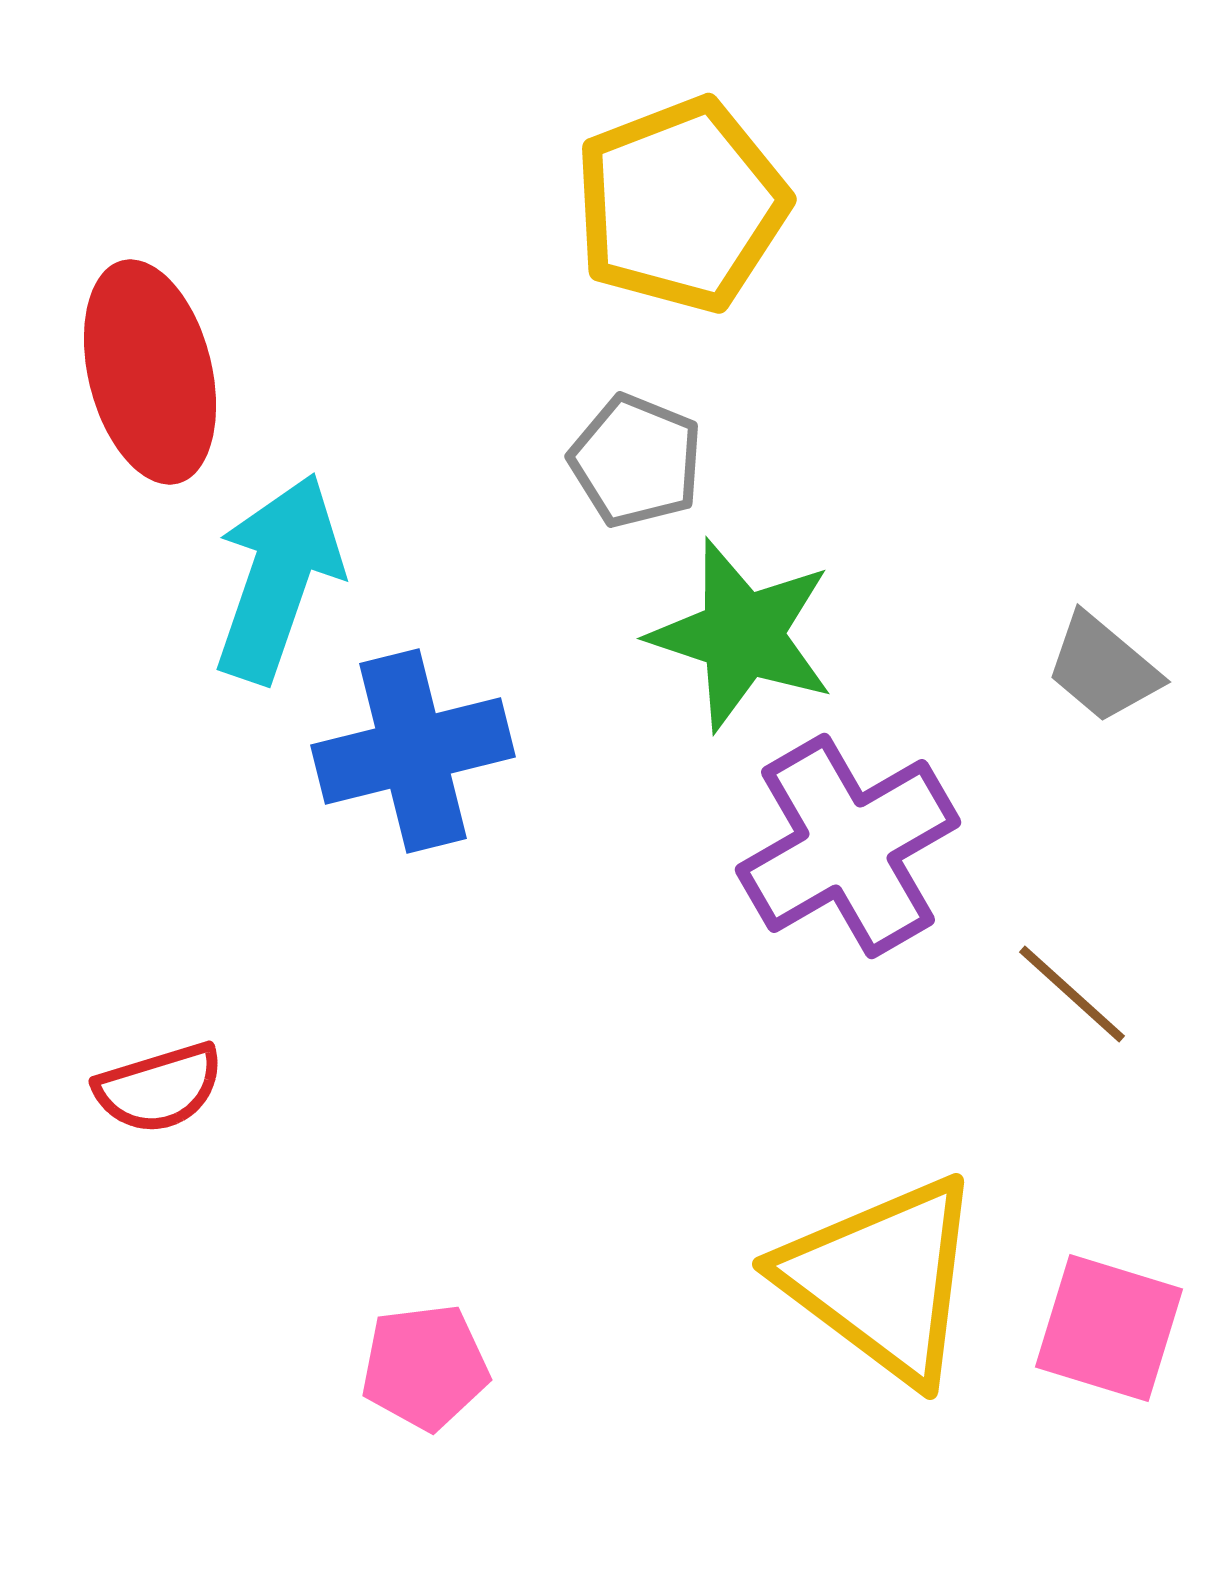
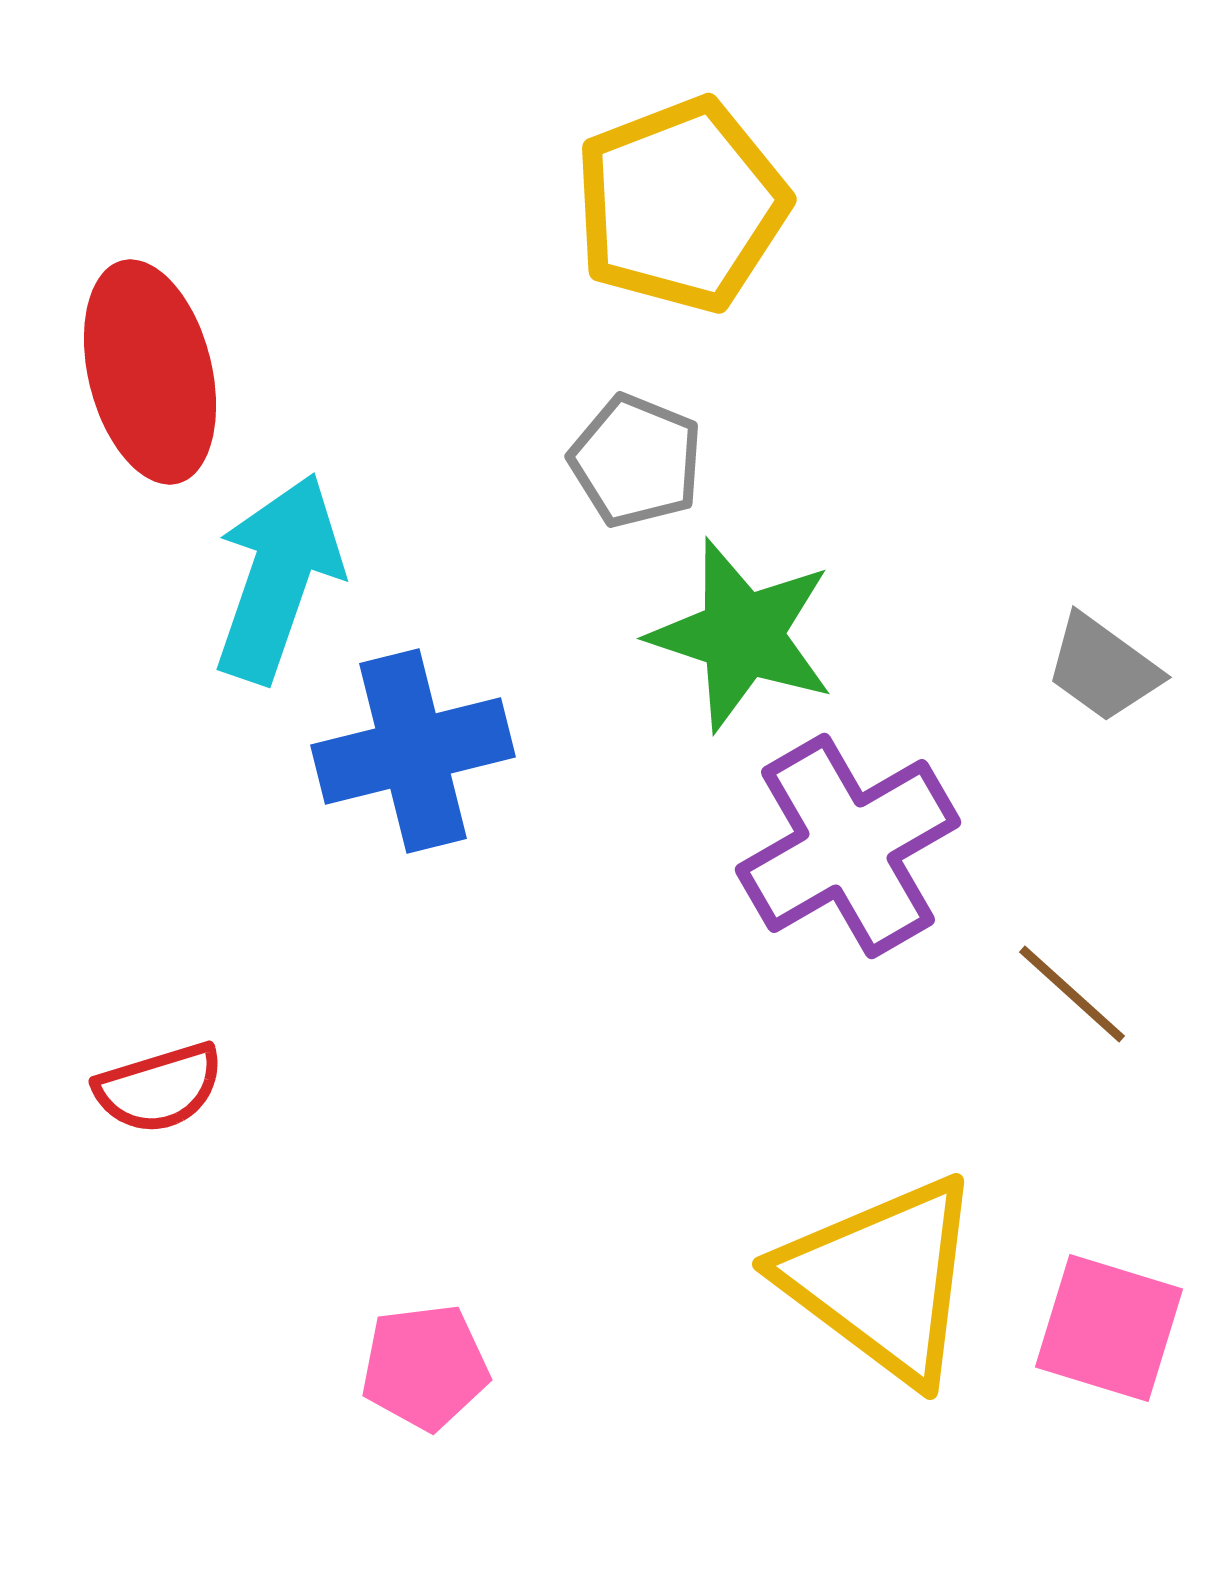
gray trapezoid: rotated 4 degrees counterclockwise
